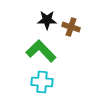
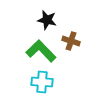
black star: rotated 12 degrees clockwise
brown cross: moved 14 px down
